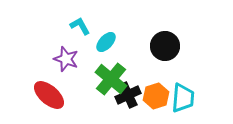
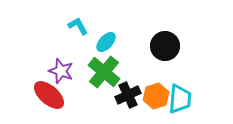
cyan L-shape: moved 2 px left
purple star: moved 5 px left, 12 px down
green cross: moved 7 px left, 7 px up
cyan trapezoid: moved 3 px left, 1 px down
